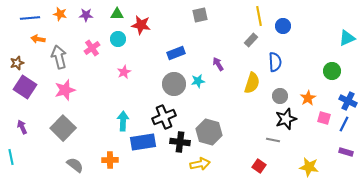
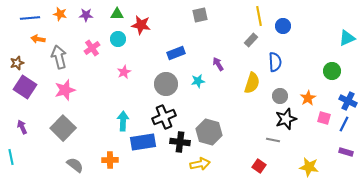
gray circle at (174, 84): moved 8 px left
